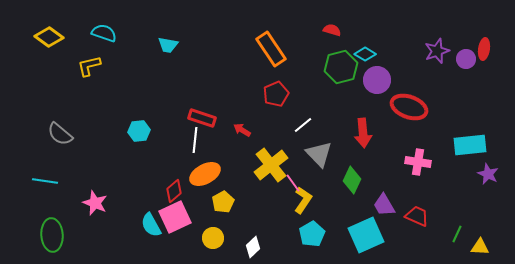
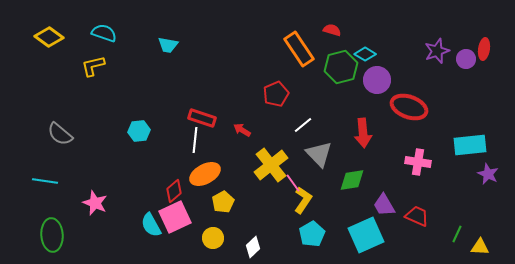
orange rectangle at (271, 49): moved 28 px right
yellow L-shape at (89, 66): moved 4 px right
green diamond at (352, 180): rotated 56 degrees clockwise
